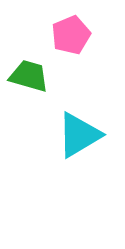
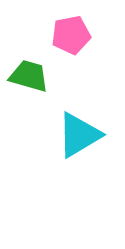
pink pentagon: rotated 12 degrees clockwise
